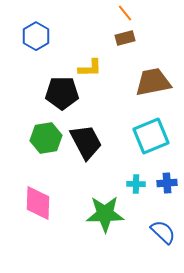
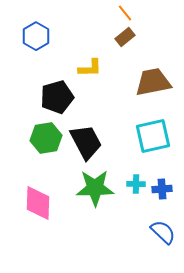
brown rectangle: moved 1 px up; rotated 24 degrees counterclockwise
black pentagon: moved 5 px left, 4 px down; rotated 16 degrees counterclockwise
cyan square: moved 2 px right; rotated 9 degrees clockwise
blue cross: moved 5 px left, 6 px down
green star: moved 10 px left, 26 px up
